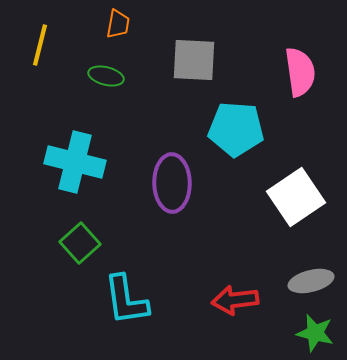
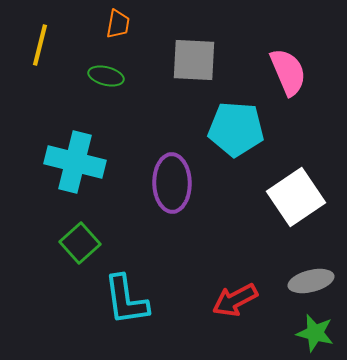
pink semicircle: moved 12 px left; rotated 15 degrees counterclockwise
red arrow: rotated 21 degrees counterclockwise
